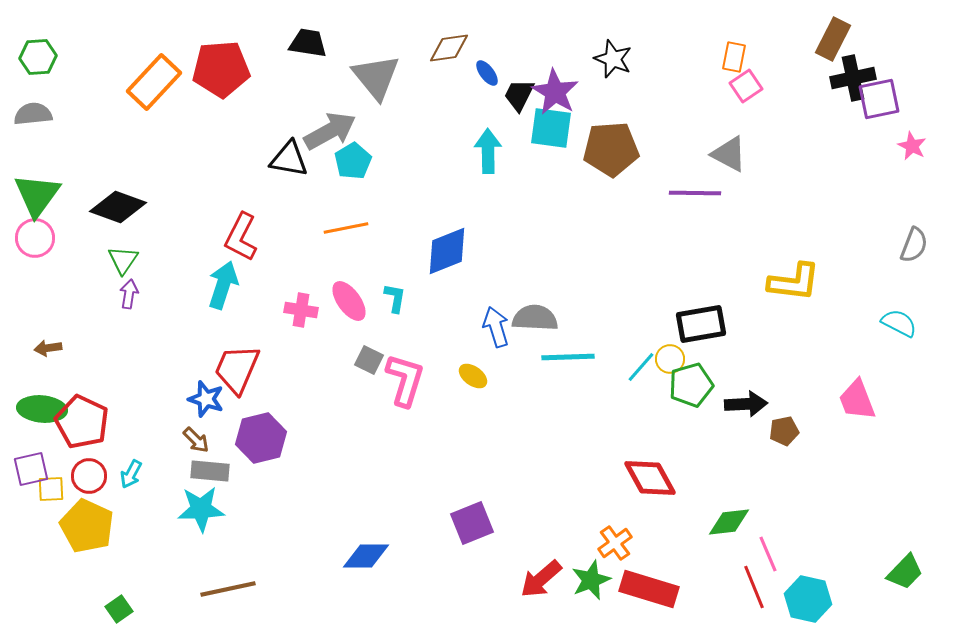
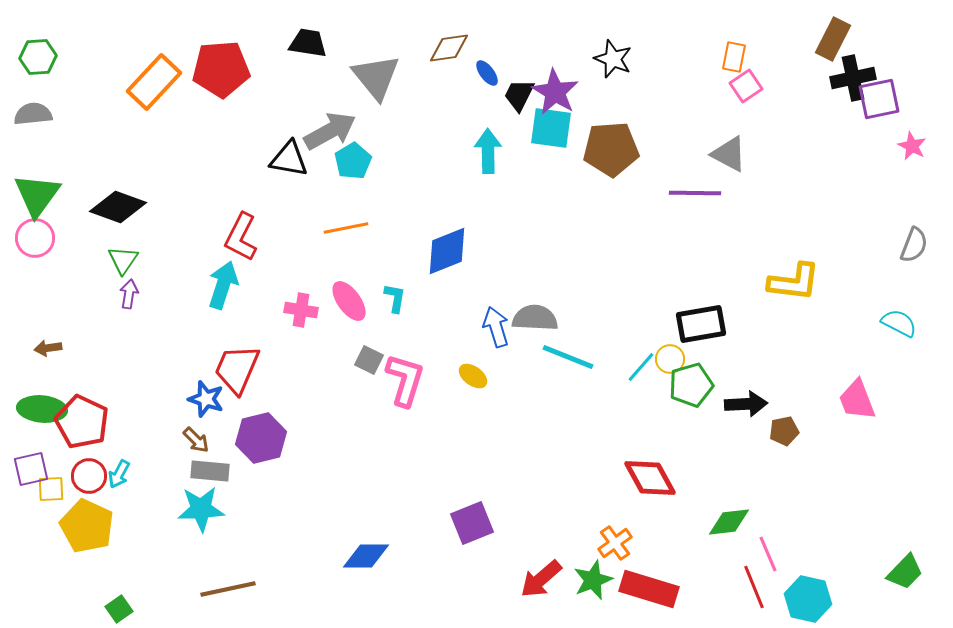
cyan line at (568, 357): rotated 24 degrees clockwise
cyan arrow at (131, 474): moved 12 px left
green star at (591, 580): moved 2 px right
